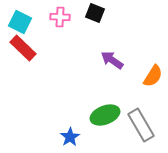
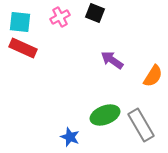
pink cross: rotated 30 degrees counterclockwise
cyan square: rotated 20 degrees counterclockwise
red rectangle: rotated 20 degrees counterclockwise
blue star: rotated 18 degrees counterclockwise
